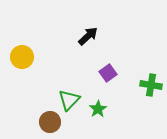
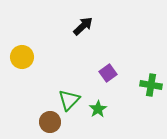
black arrow: moved 5 px left, 10 px up
